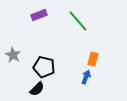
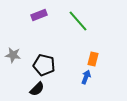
gray star: rotated 21 degrees counterclockwise
black pentagon: moved 2 px up
